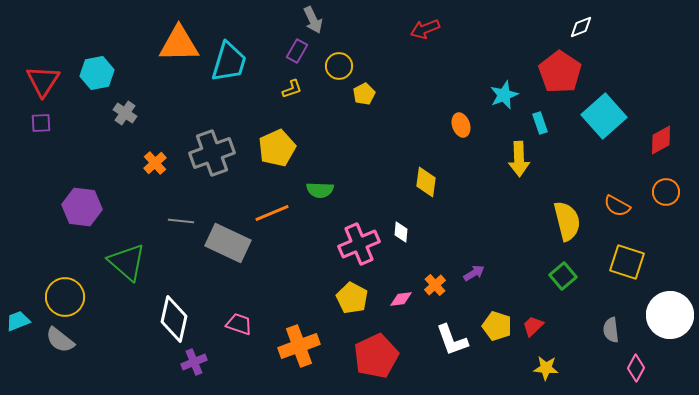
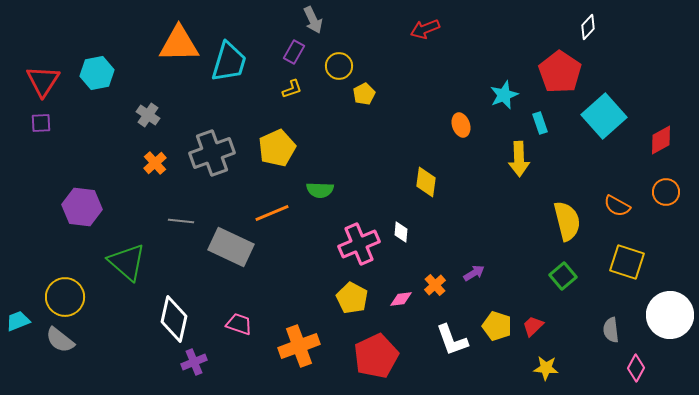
white diamond at (581, 27): moved 7 px right; rotated 25 degrees counterclockwise
purple rectangle at (297, 51): moved 3 px left, 1 px down
gray cross at (125, 113): moved 23 px right, 2 px down
gray rectangle at (228, 243): moved 3 px right, 4 px down
